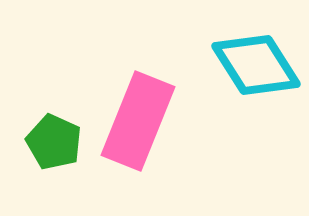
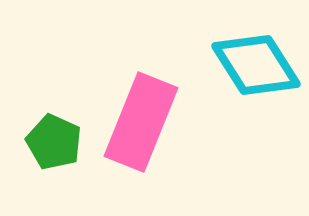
pink rectangle: moved 3 px right, 1 px down
